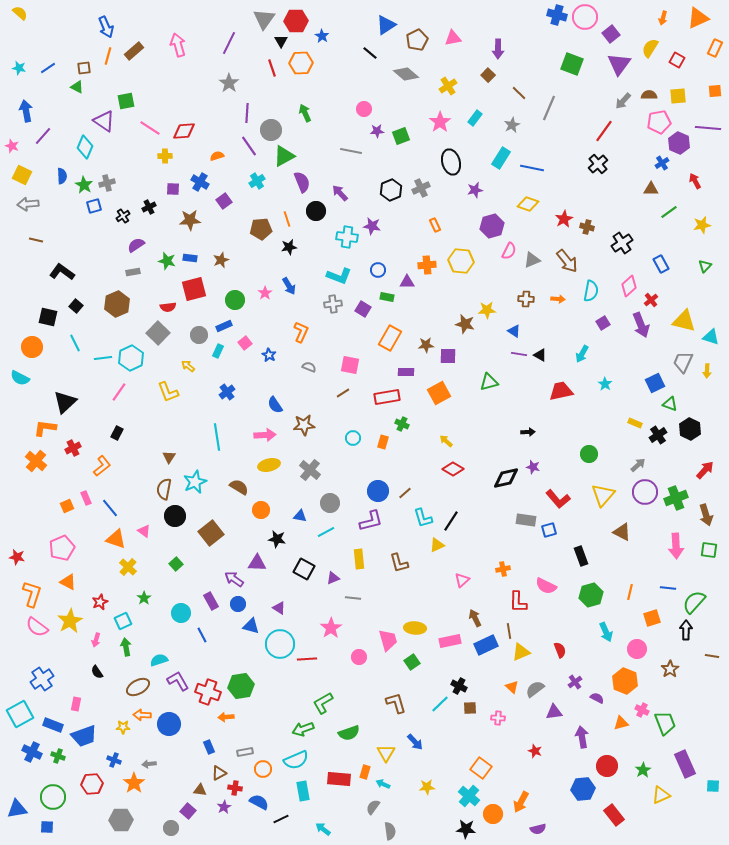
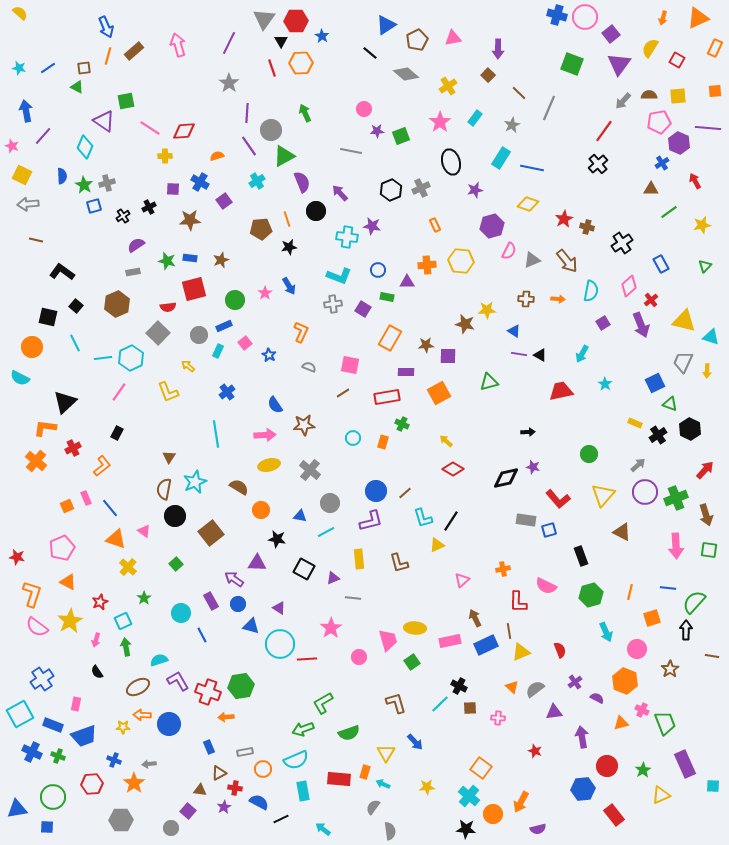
cyan line at (217, 437): moved 1 px left, 3 px up
blue circle at (378, 491): moved 2 px left
